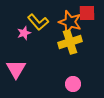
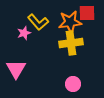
orange star: rotated 25 degrees counterclockwise
yellow cross: moved 1 px right, 1 px down; rotated 10 degrees clockwise
